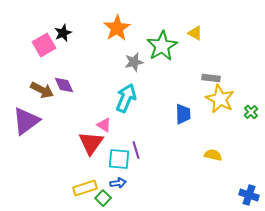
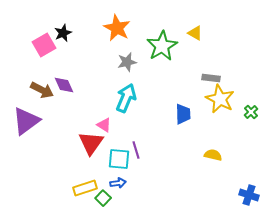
orange star: rotated 12 degrees counterclockwise
gray star: moved 7 px left
